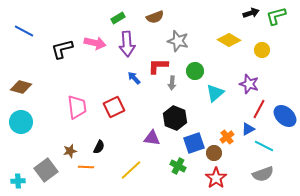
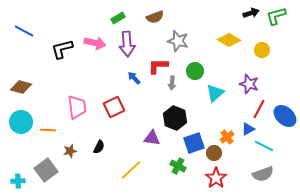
orange line: moved 38 px left, 37 px up
